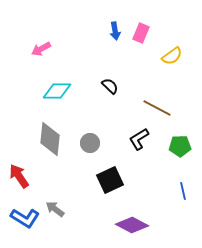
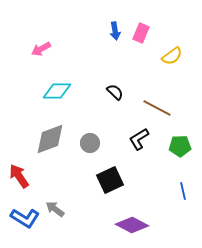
black semicircle: moved 5 px right, 6 px down
gray diamond: rotated 64 degrees clockwise
